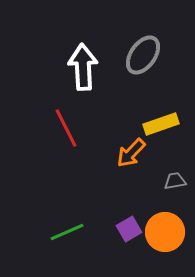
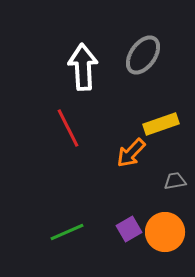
red line: moved 2 px right
